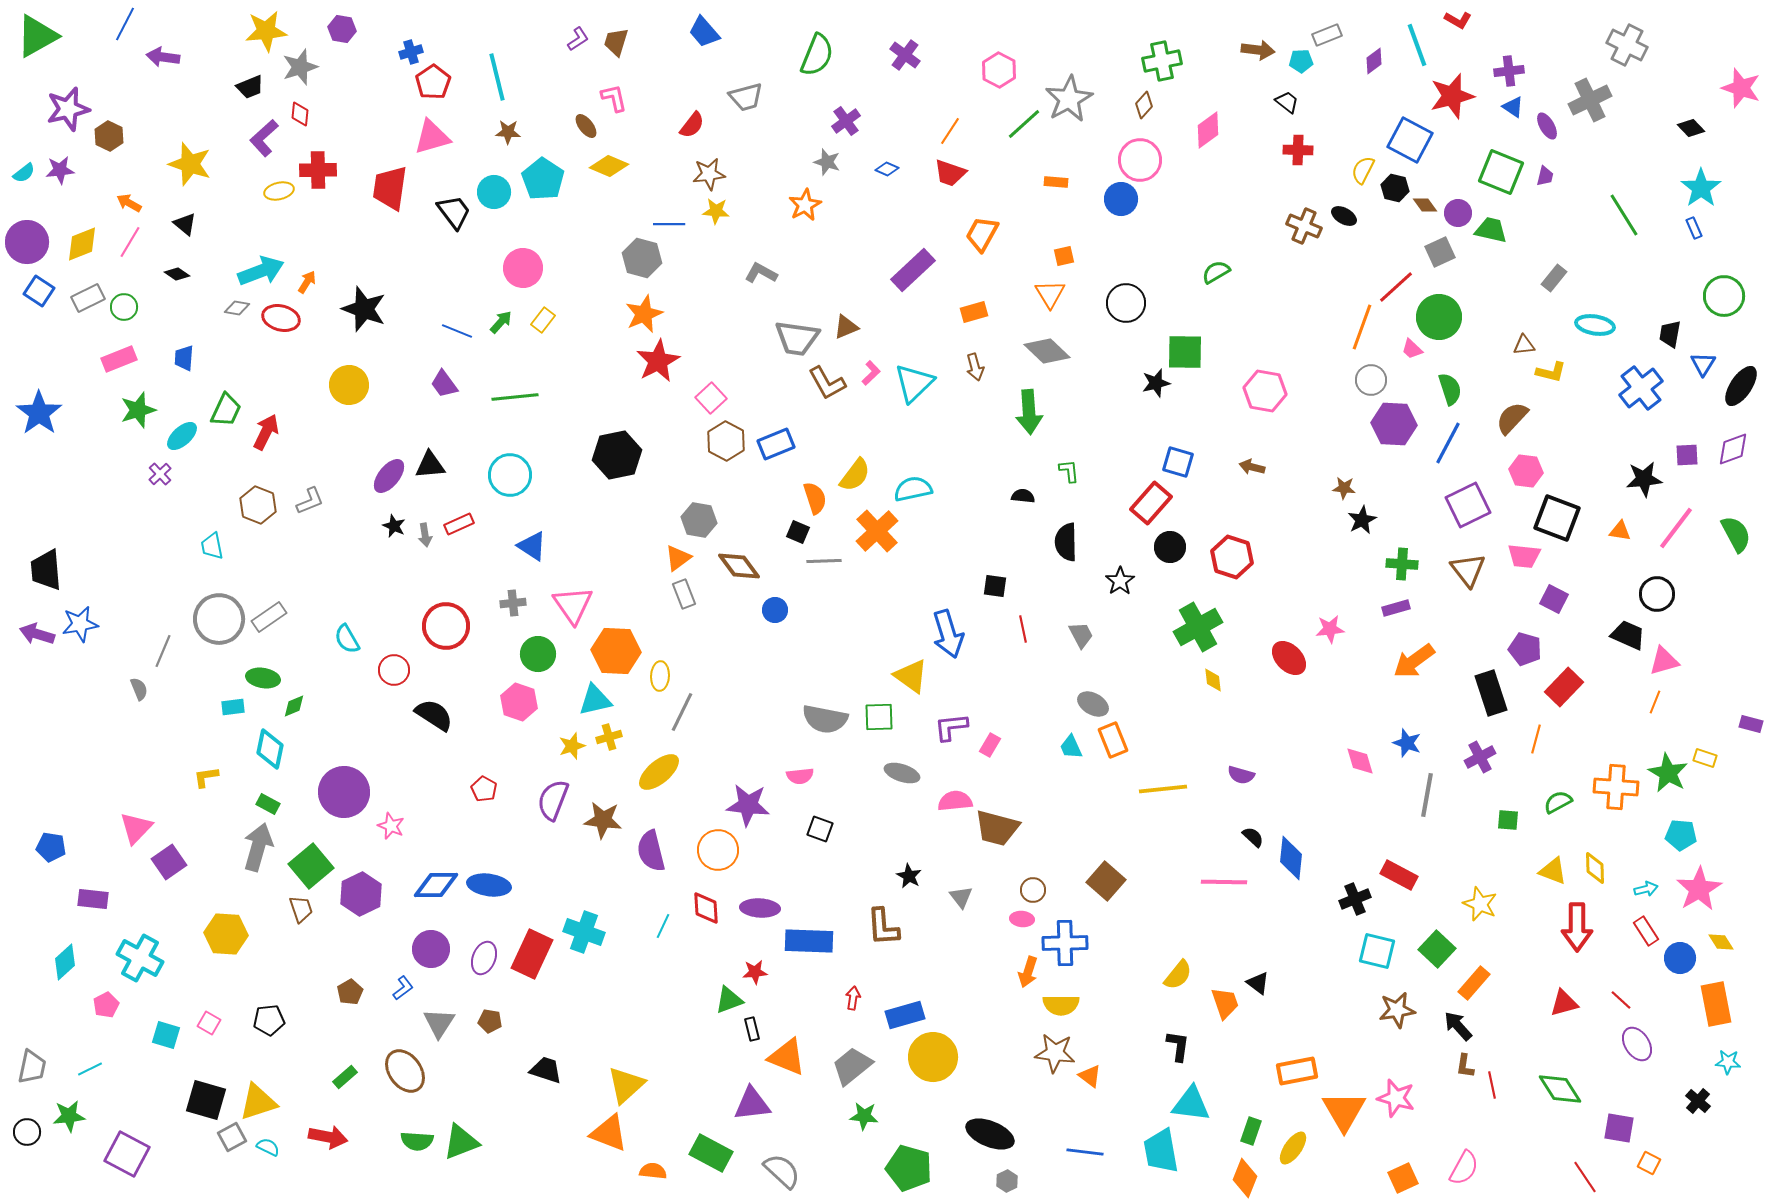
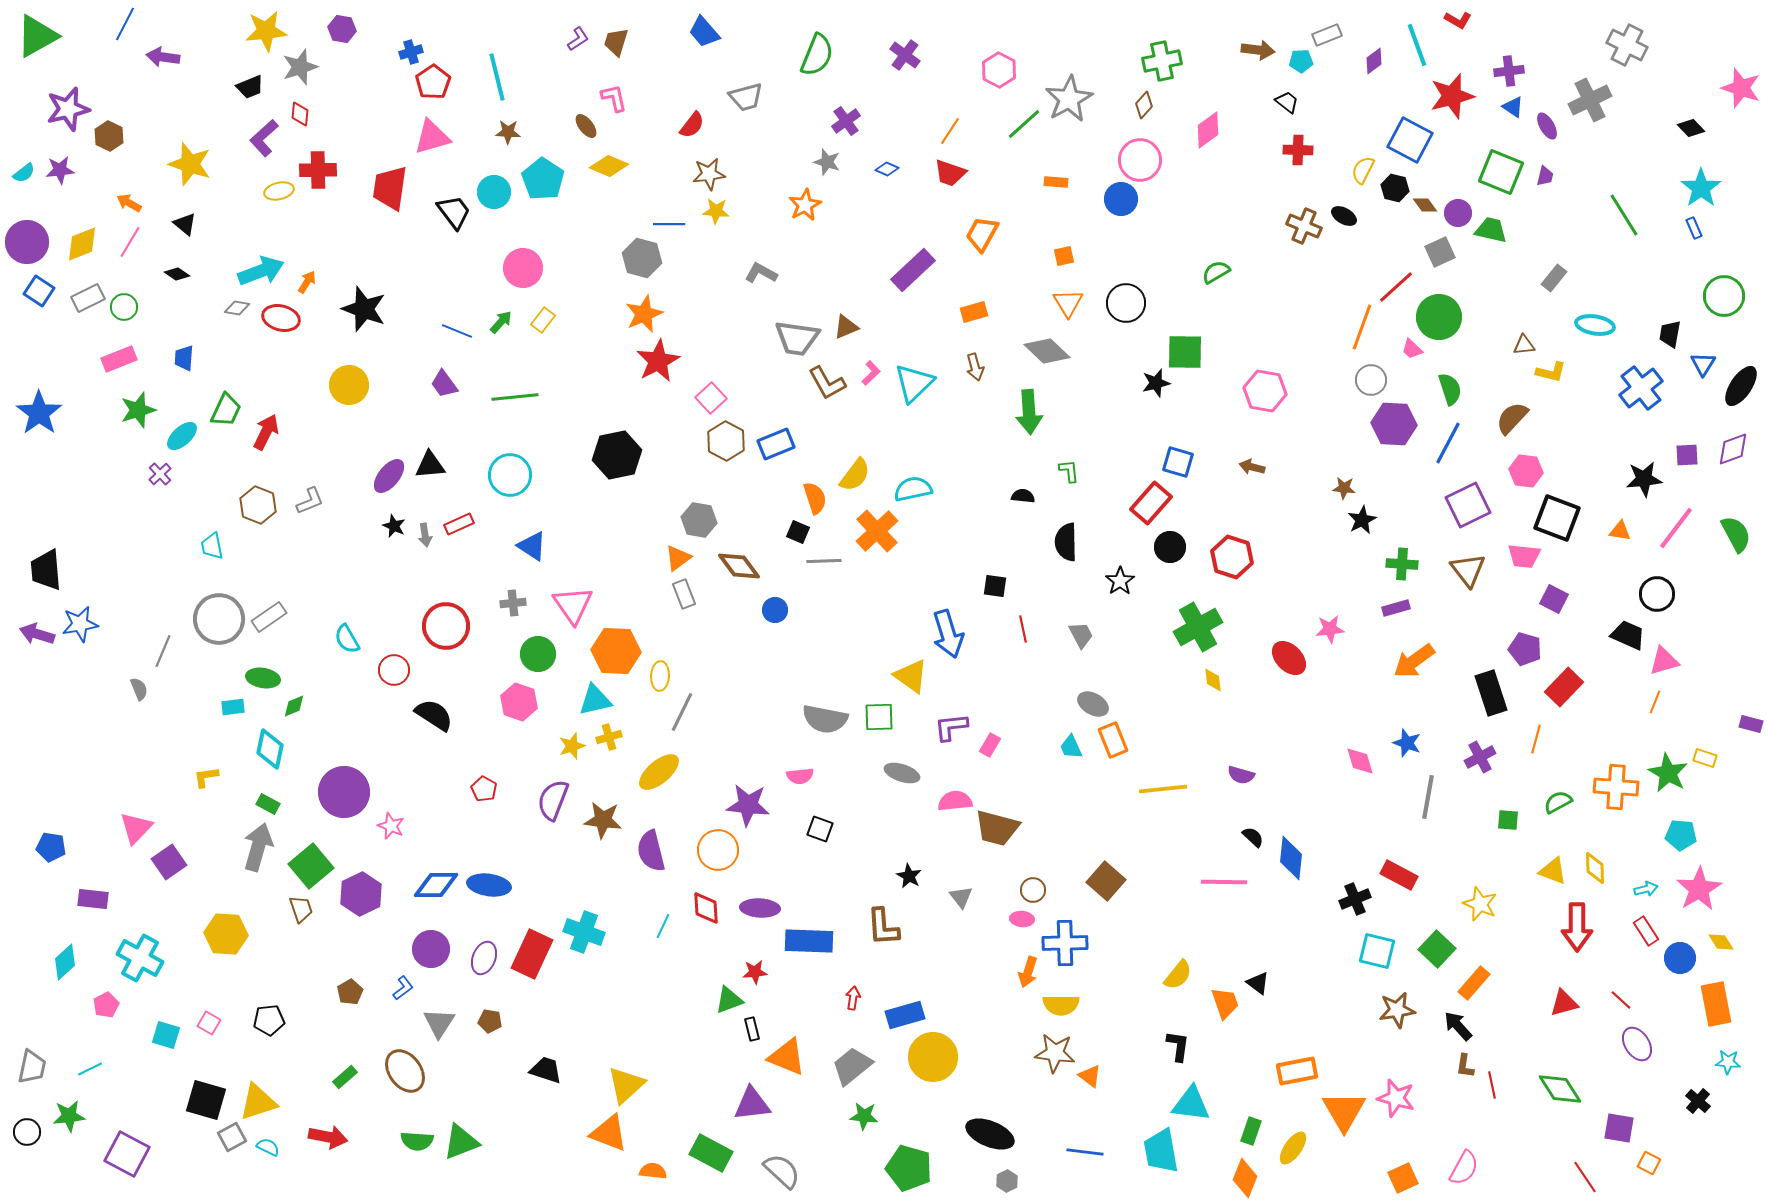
orange triangle at (1050, 294): moved 18 px right, 9 px down
gray line at (1427, 795): moved 1 px right, 2 px down
